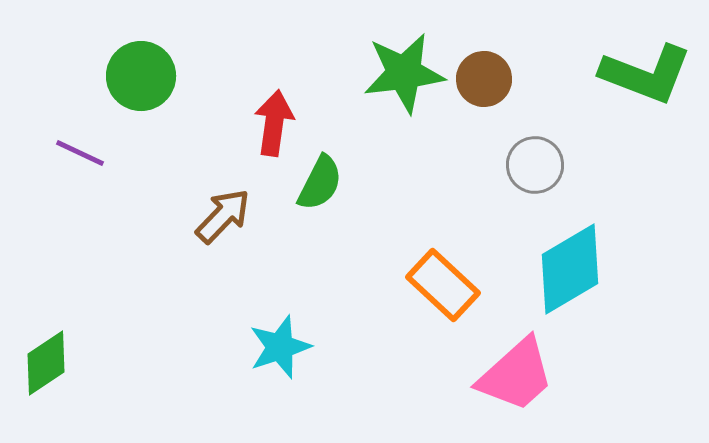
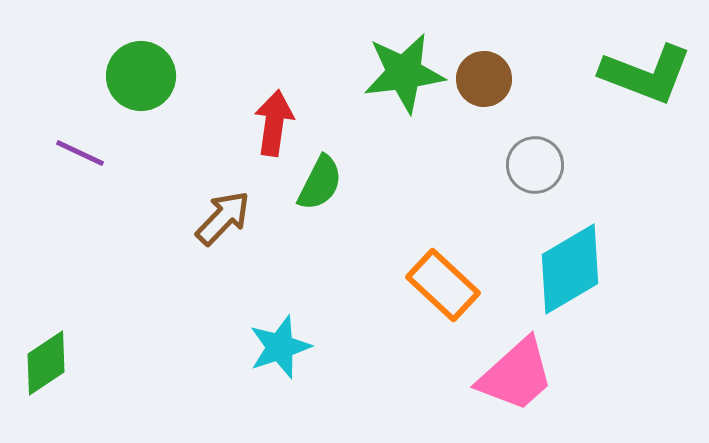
brown arrow: moved 2 px down
